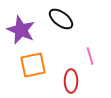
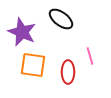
purple star: moved 1 px right, 2 px down
orange square: rotated 20 degrees clockwise
red ellipse: moved 3 px left, 9 px up
